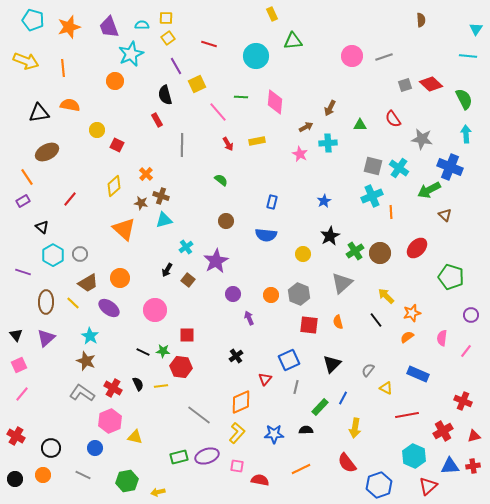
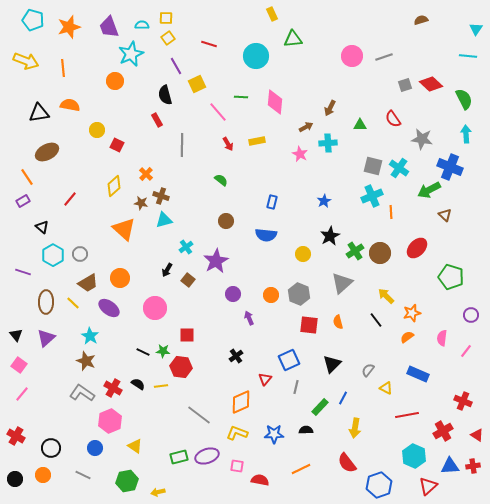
brown semicircle at (421, 20): rotated 104 degrees counterclockwise
green triangle at (293, 41): moved 2 px up
pink circle at (155, 310): moved 2 px up
pink square at (19, 365): rotated 28 degrees counterclockwise
black semicircle at (138, 384): rotated 32 degrees counterclockwise
yellow L-shape at (237, 433): rotated 110 degrees counterclockwise
red triangle at (474, 436): moved 3 px right, 1 px up; rotated 48 degrees clockwise
yellow triangle at (135, 437): moved 9 px down; rotated 21 degrees clockwise
